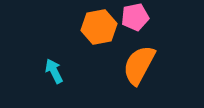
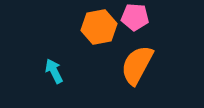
pink pentagon: rotated 16 degrees clockwise
orange semicircle: moved 2 px left
